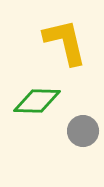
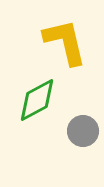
green diamond: moved 1 px up; rotated 30 degrees counterclockwise
